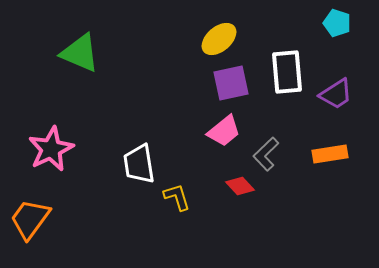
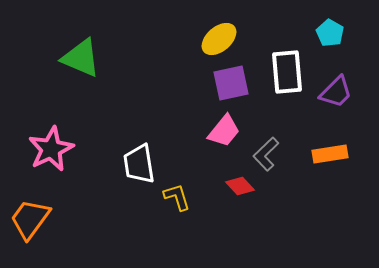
cyan pentagon: moved 7 px left, 10 px down; rotated 12 degrees clockwise
green triangle: moved 1 px right, 5 px down
purple trapezoid: moved 2 px up; rotated 12 degrees counterclockwise
pink trapezoid: rotated 12 degrees counterclockwise
